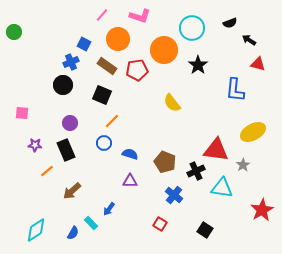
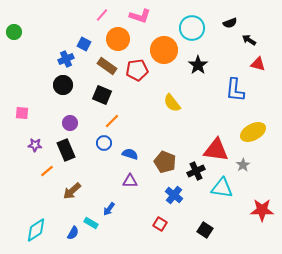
blue cross at (71, 62): moved 5 px left, 3 px up
red star at (262, 210): rotated 30 degrees clockwise
cyan rectangle at (91, 223): rotated 16 degrees counterclockwise
